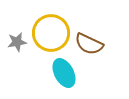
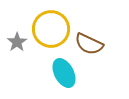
yellow circle: moved 4 px up
gray star: rotated 24 degrees counterclockwise
